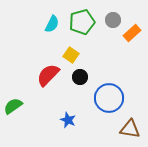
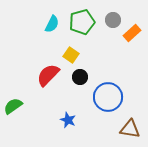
blue circle: moved 1 px left, 1 px up
